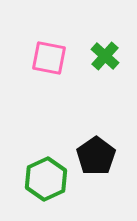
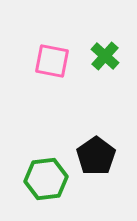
pink square: moved 3 px right, 3 px down
green hexagon: rotated 18 degrees clockwise
